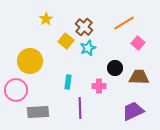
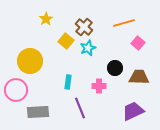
orange line: rotated 15 degrees clockwise
purple line: rotated 20 degrees counterclockwise
